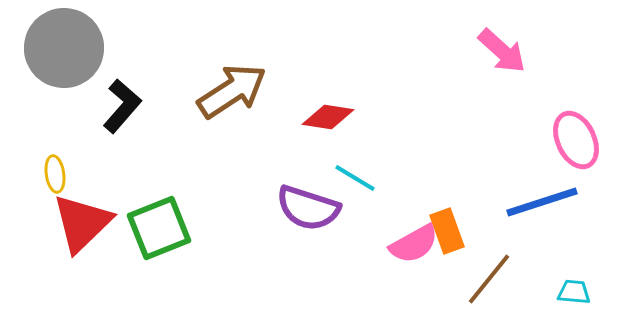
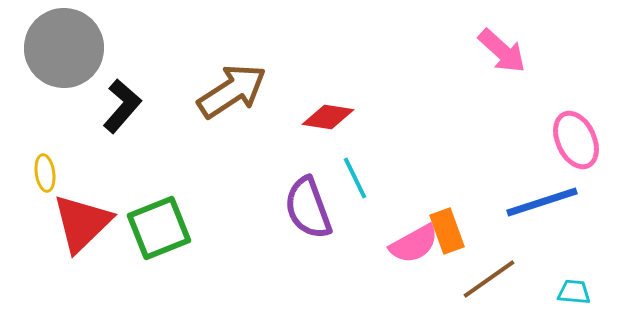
yellow ellipse: moved 10 px left, 1 px up
cyan line: rotated 33 degrees clockwise
purple semicircle: rotated 52 degrees clockwise
brown line: rotated 16 degrees clockwise
